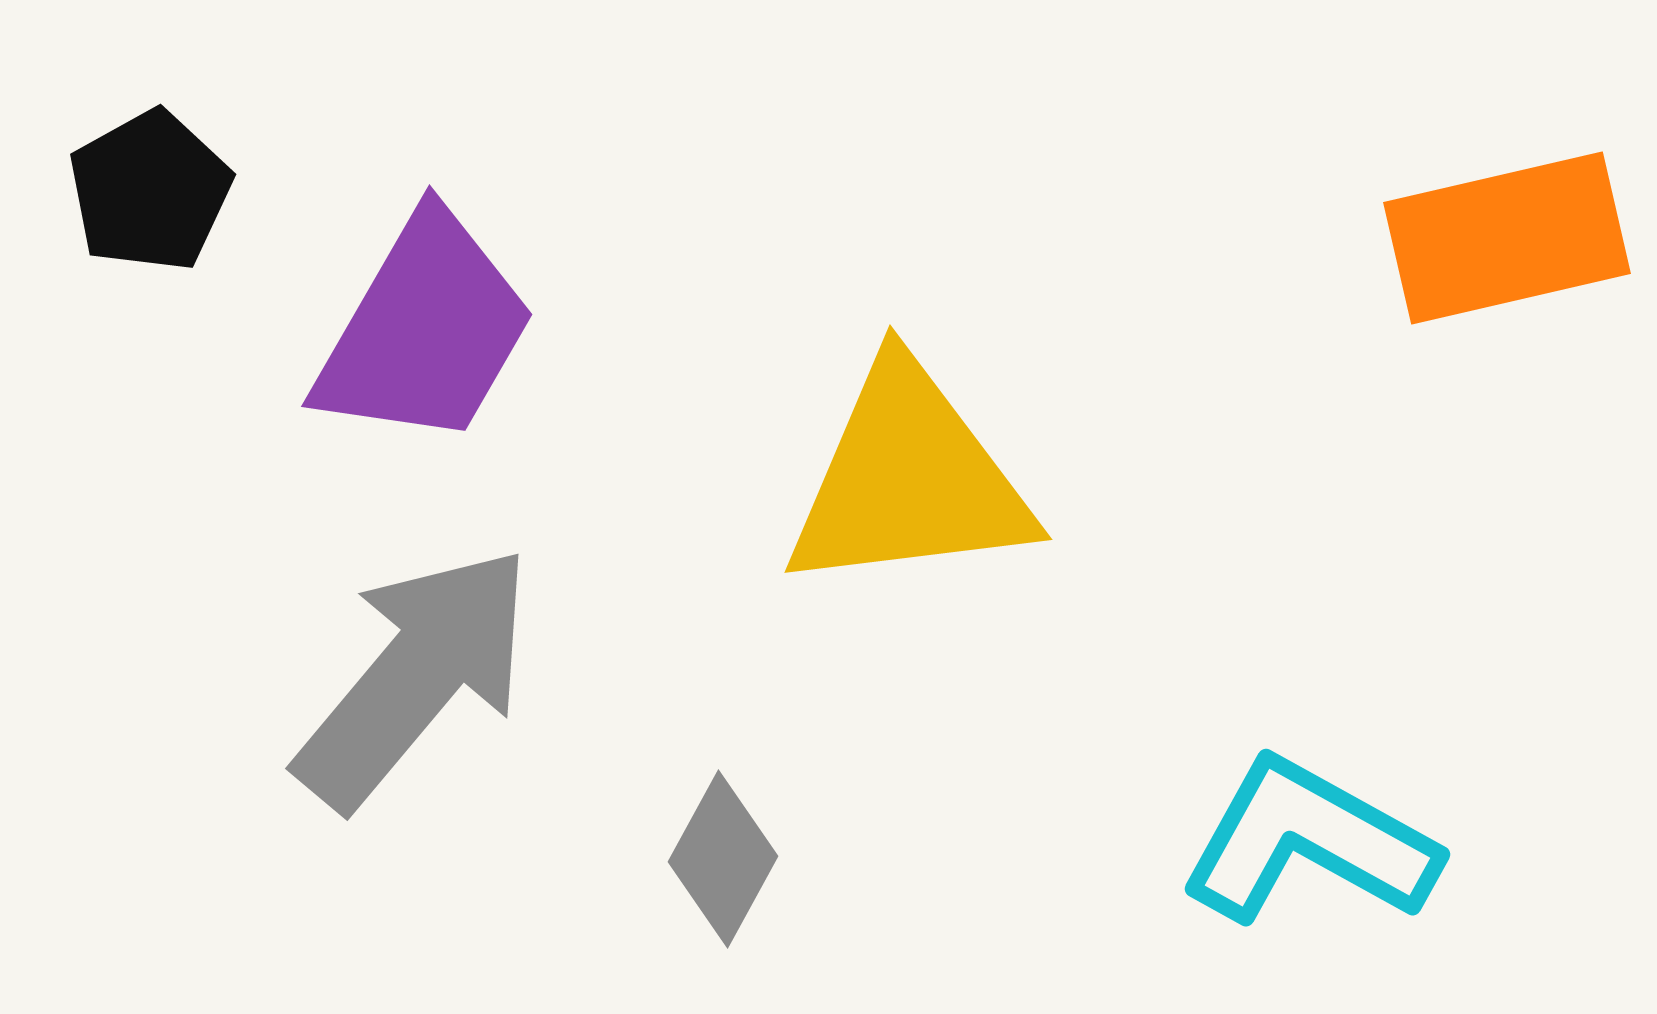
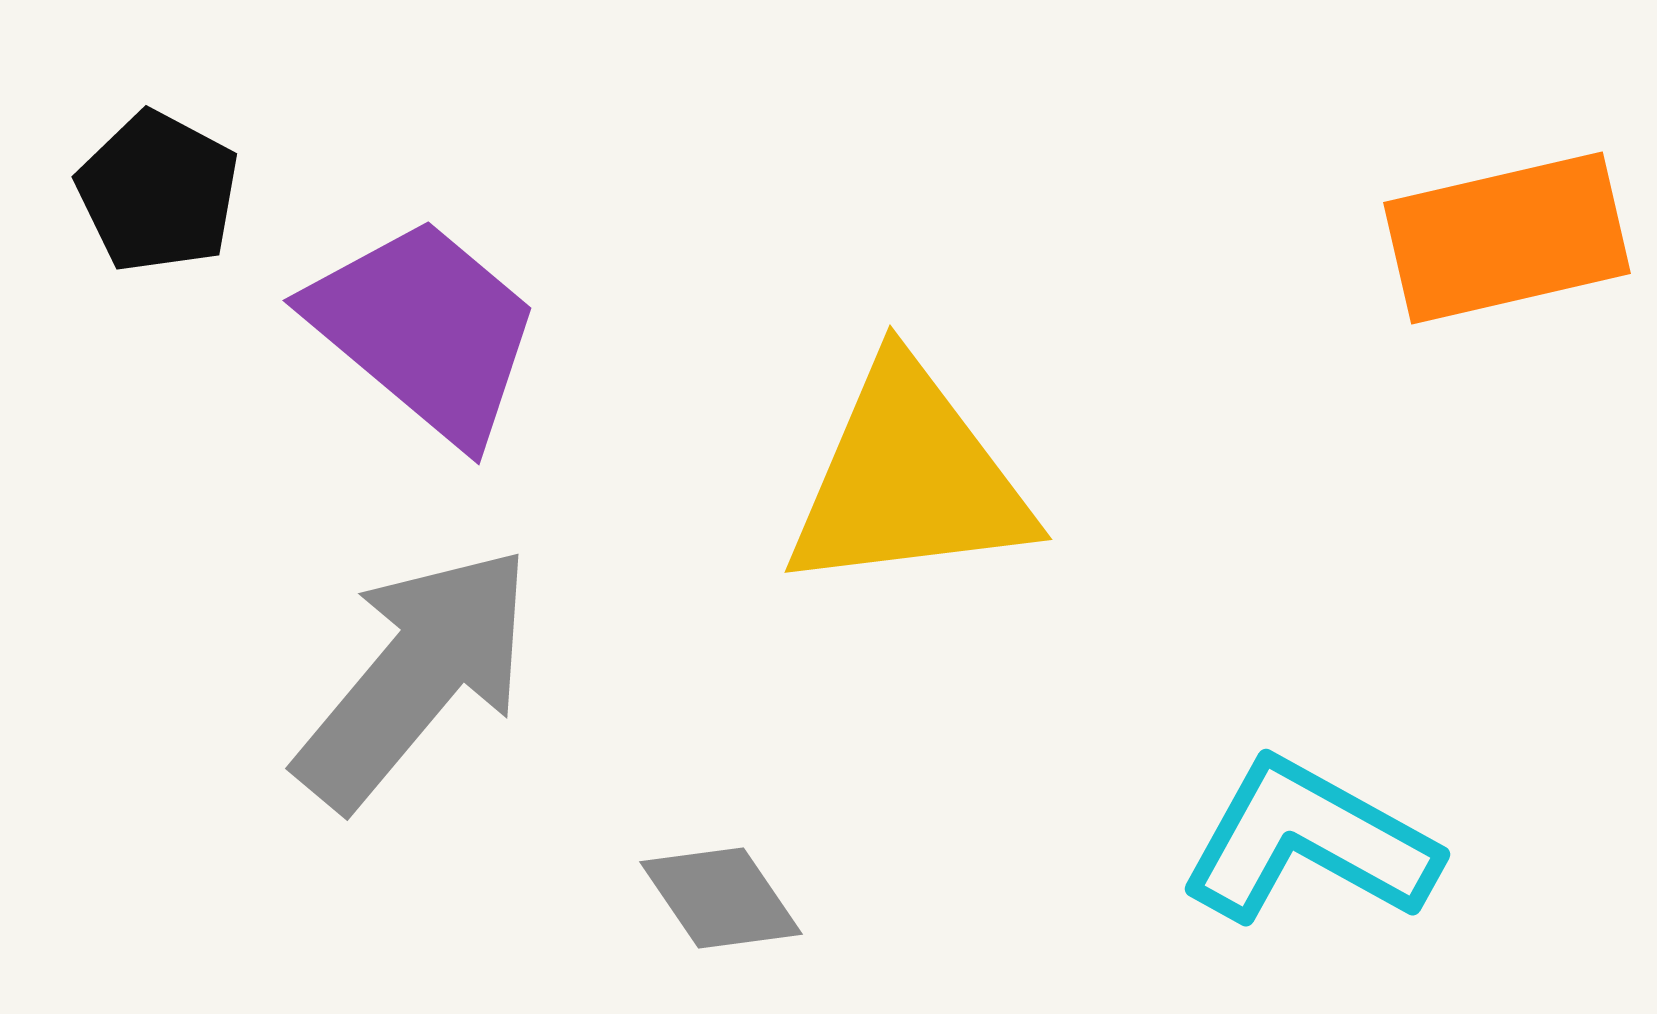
black pentagon: moved 8 px right, 1 px down; rotated 15 degrees counterclockwise
purple trapezoid: rotated 80 degrees counterclockwise
gray diamond: moved 2 px left, 39 px down; rotated 63 degrees counterclockwise
